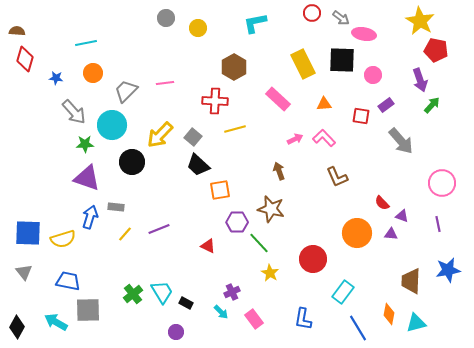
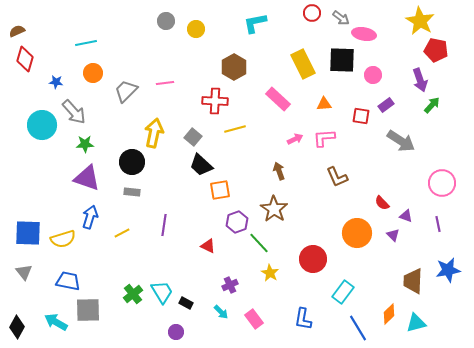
gray circle at (166, 18): moved 3 px down
yellow circle at (198, 28): moved 2 px left, 1 px down
brown semicircle at (17, 31): rotated 28 degrees counterclockwise
blue star at (56, 78): moved 4 px down
cyan circle at (112, 125): moved 70 px left
yellow arrow at (160, 135): moved 6 px left, 2 px up; rotated 148 degrees clockwise
pink L-shape at (324, 138): rotated 50 degrees counterclockwise
gray arrow at (401, 141): rotated 16 degrees counterclockwise
black trapezoid at (198, 165): moved 3 px right
gray rectangle at (116, 207): moved 16 px right, 15 px up
brown star at (271, 209): moved 3 px right; rotated 20 degrees clockwise
purple triangle at (402, 216): moved 4 px right
purple hexagon at (237, 222): rotated 20 degrees counterclockwise
purple line at (159, 229): moved 5 px right, 4 px up; rotated 60 degrees counterclockwise
yellow line at (125, 234): moved 3 px left, 1 px up; rotated 21 degrees clockwise
purple triangle at (391, 234): moved 2 px right, 1 px down; rotated 40 degrees clockwise
brown trapezoid at (411, 281): moved 2 px right
purple cross at (232, 292): moved 2 px left, 7 px up
orange diamond at (389, 314): rotated 35 degrees clockwise
